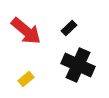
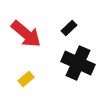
red arrow: moved 3 px down
black cross: moved 2 px up
